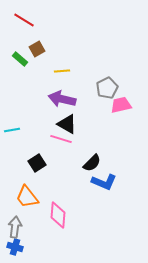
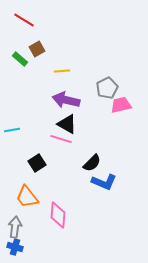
purple arrow: moved 4 px right, 1 px down
